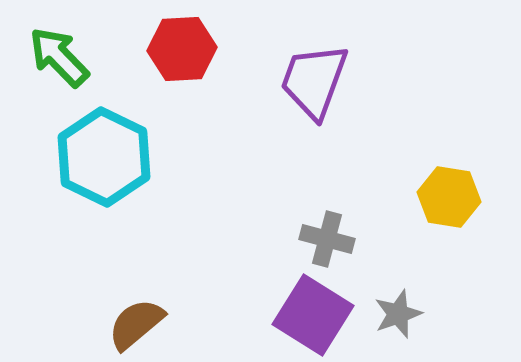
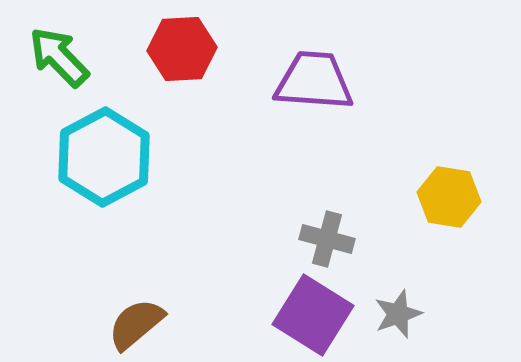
purple trapezoid: rotated 74 degrees clockwise
cyan hexagon: rotated 6 degrees clockwise
